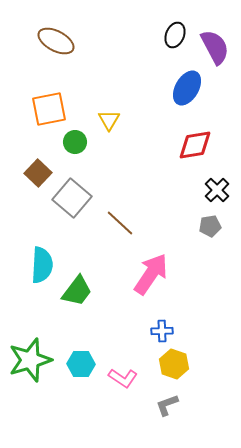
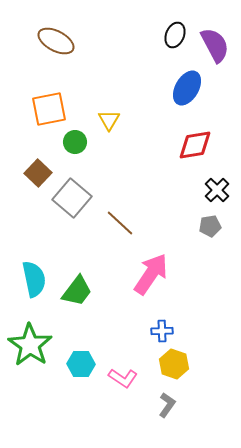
purple semicircle: moved 2 px up
cyan semicircle: moved 8 px left, 14 px down; rotated 15 degrees counterclockwise
green star: moved 15 px up; rotated 21 degrees counterclockwise
gray L-shape: rotated 145 degrees clockwise
